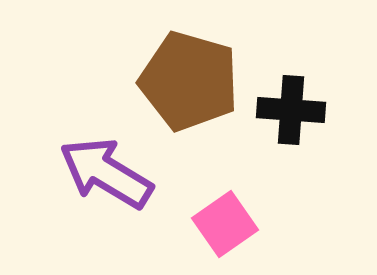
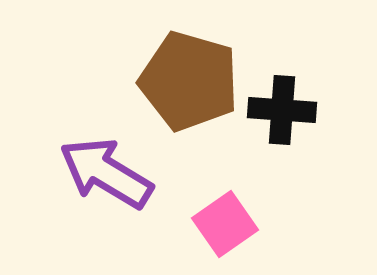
black cross: moved 9 px left
